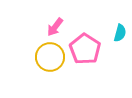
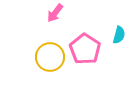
pink arrow: moved 14 px up
cyan semicircle: moved 1 px left, 2 px down
